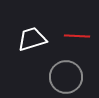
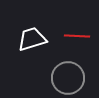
gray circle: moved 2 px right, 1 px down
